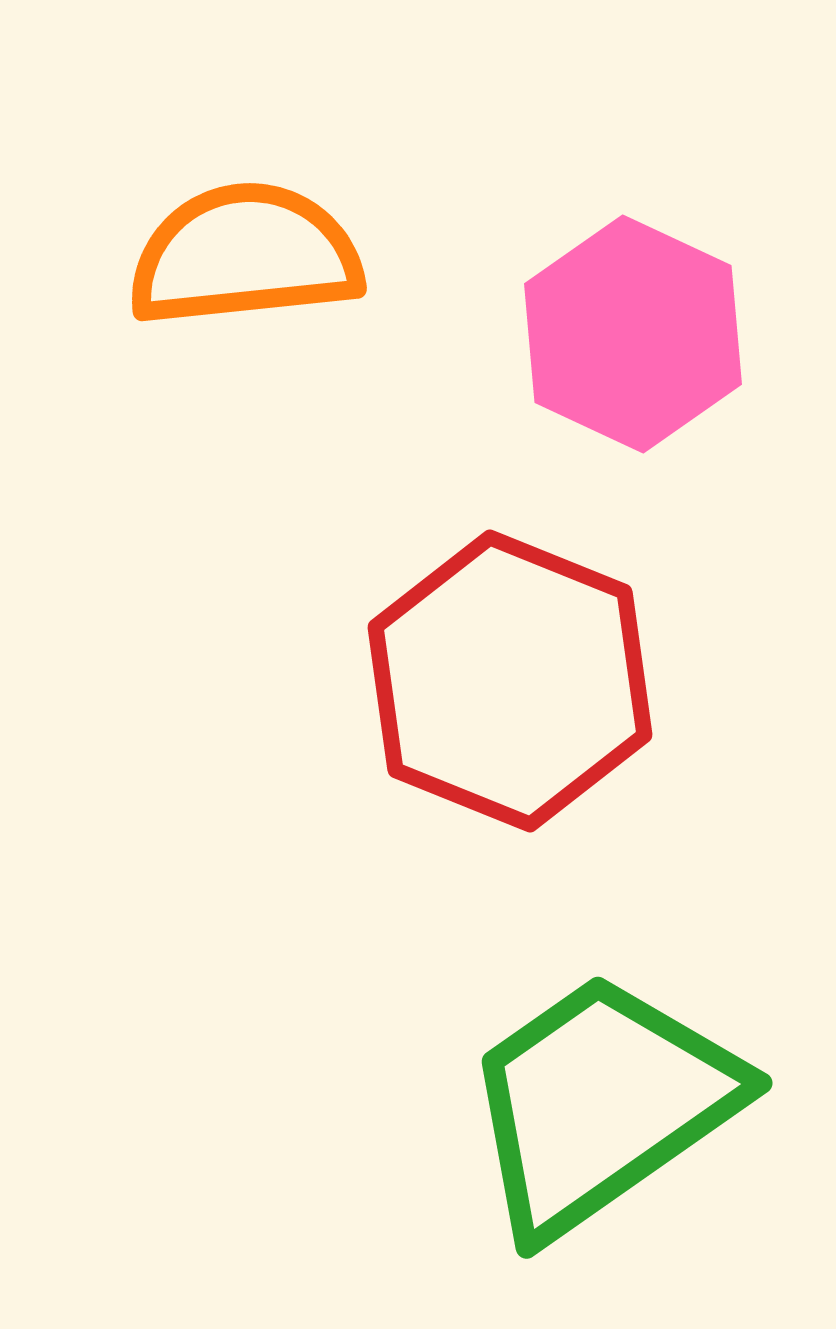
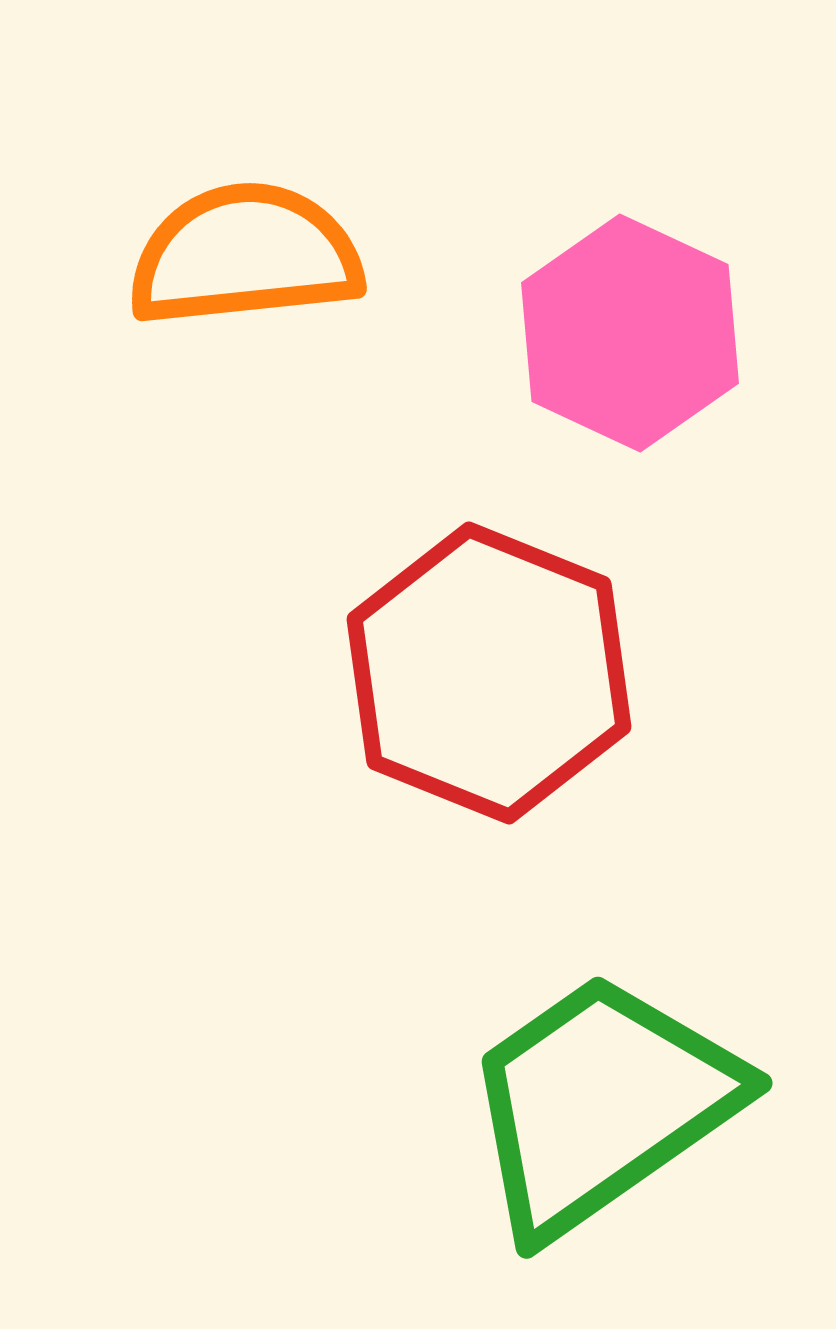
pink hexagon: moved 3 px left, 1 px up
red hexagon: moved 21 px left, 8 px up
